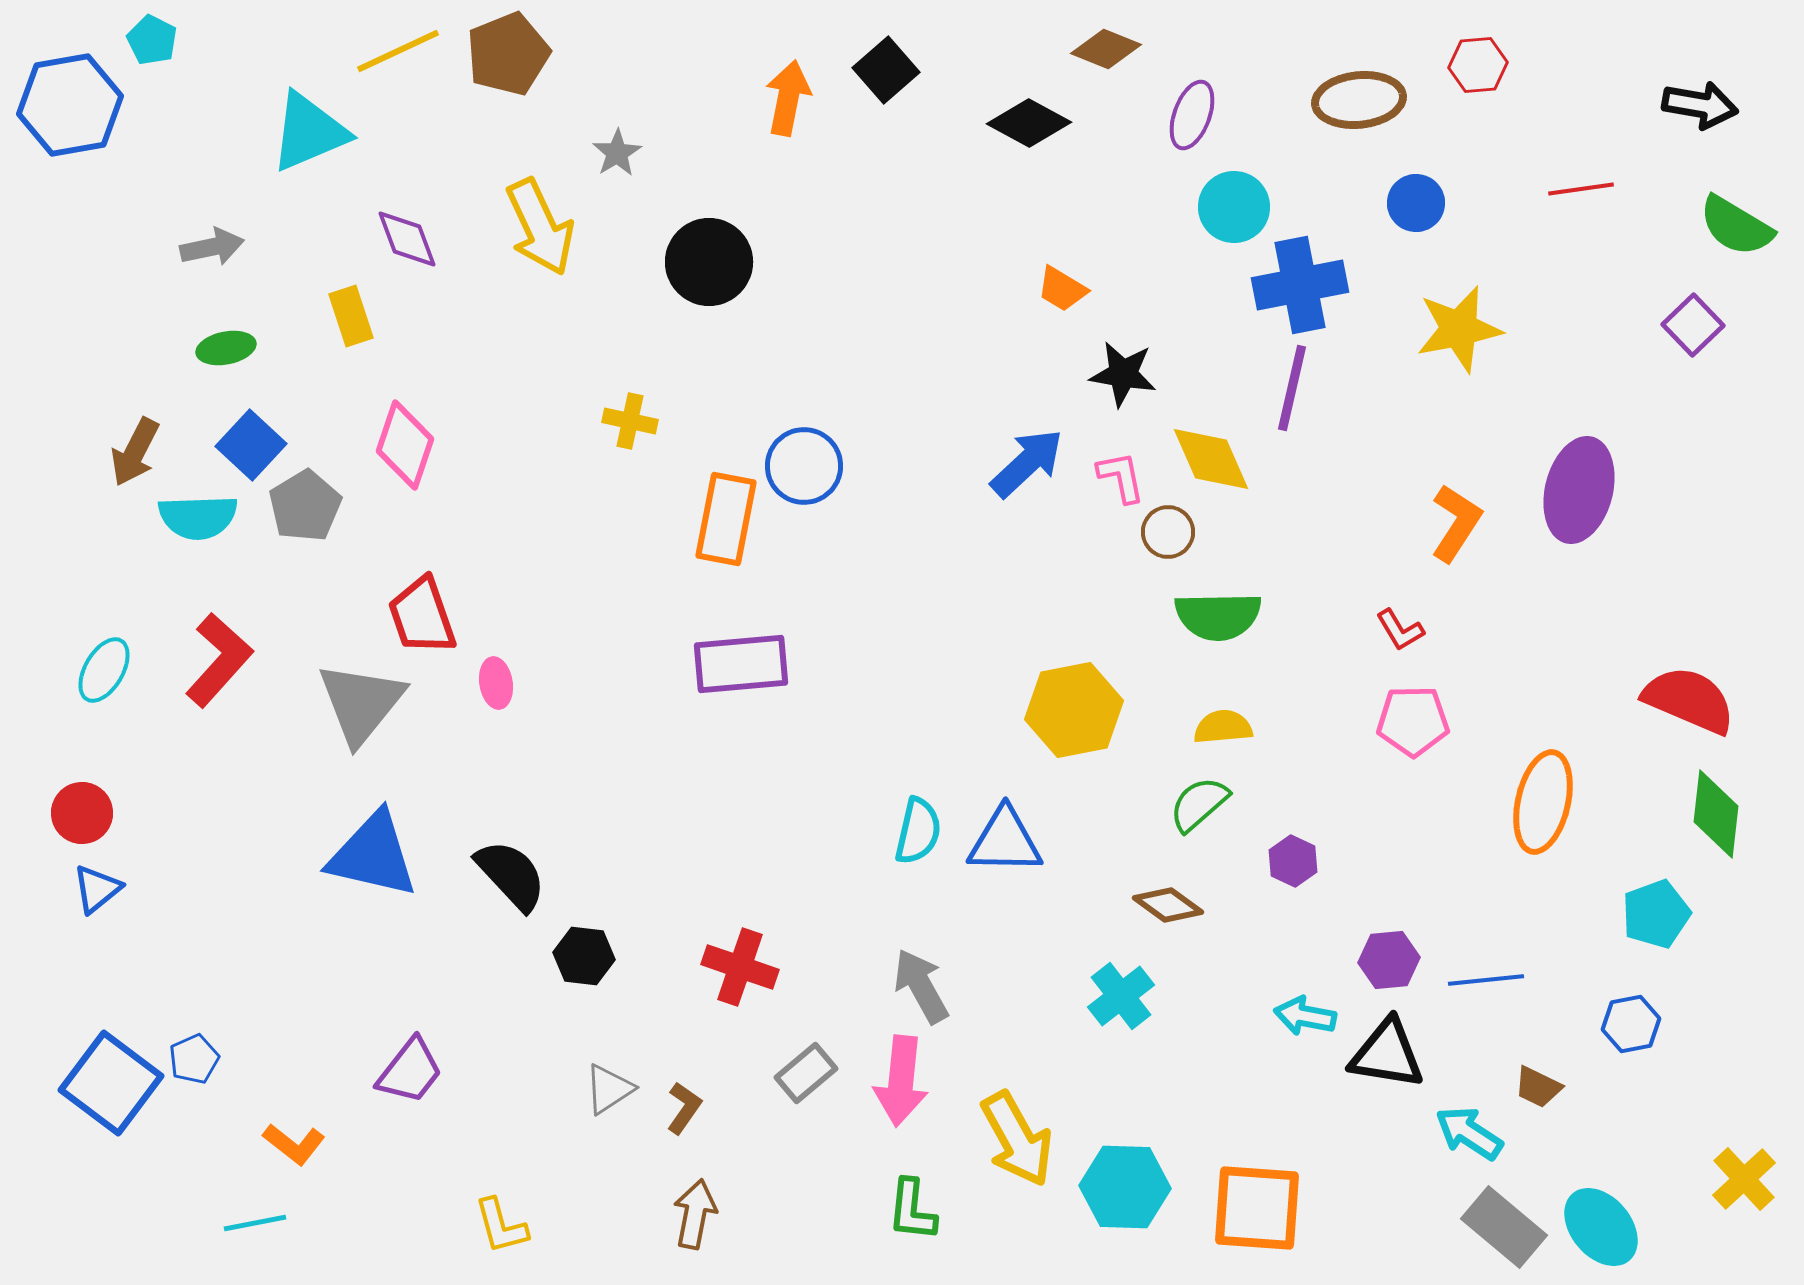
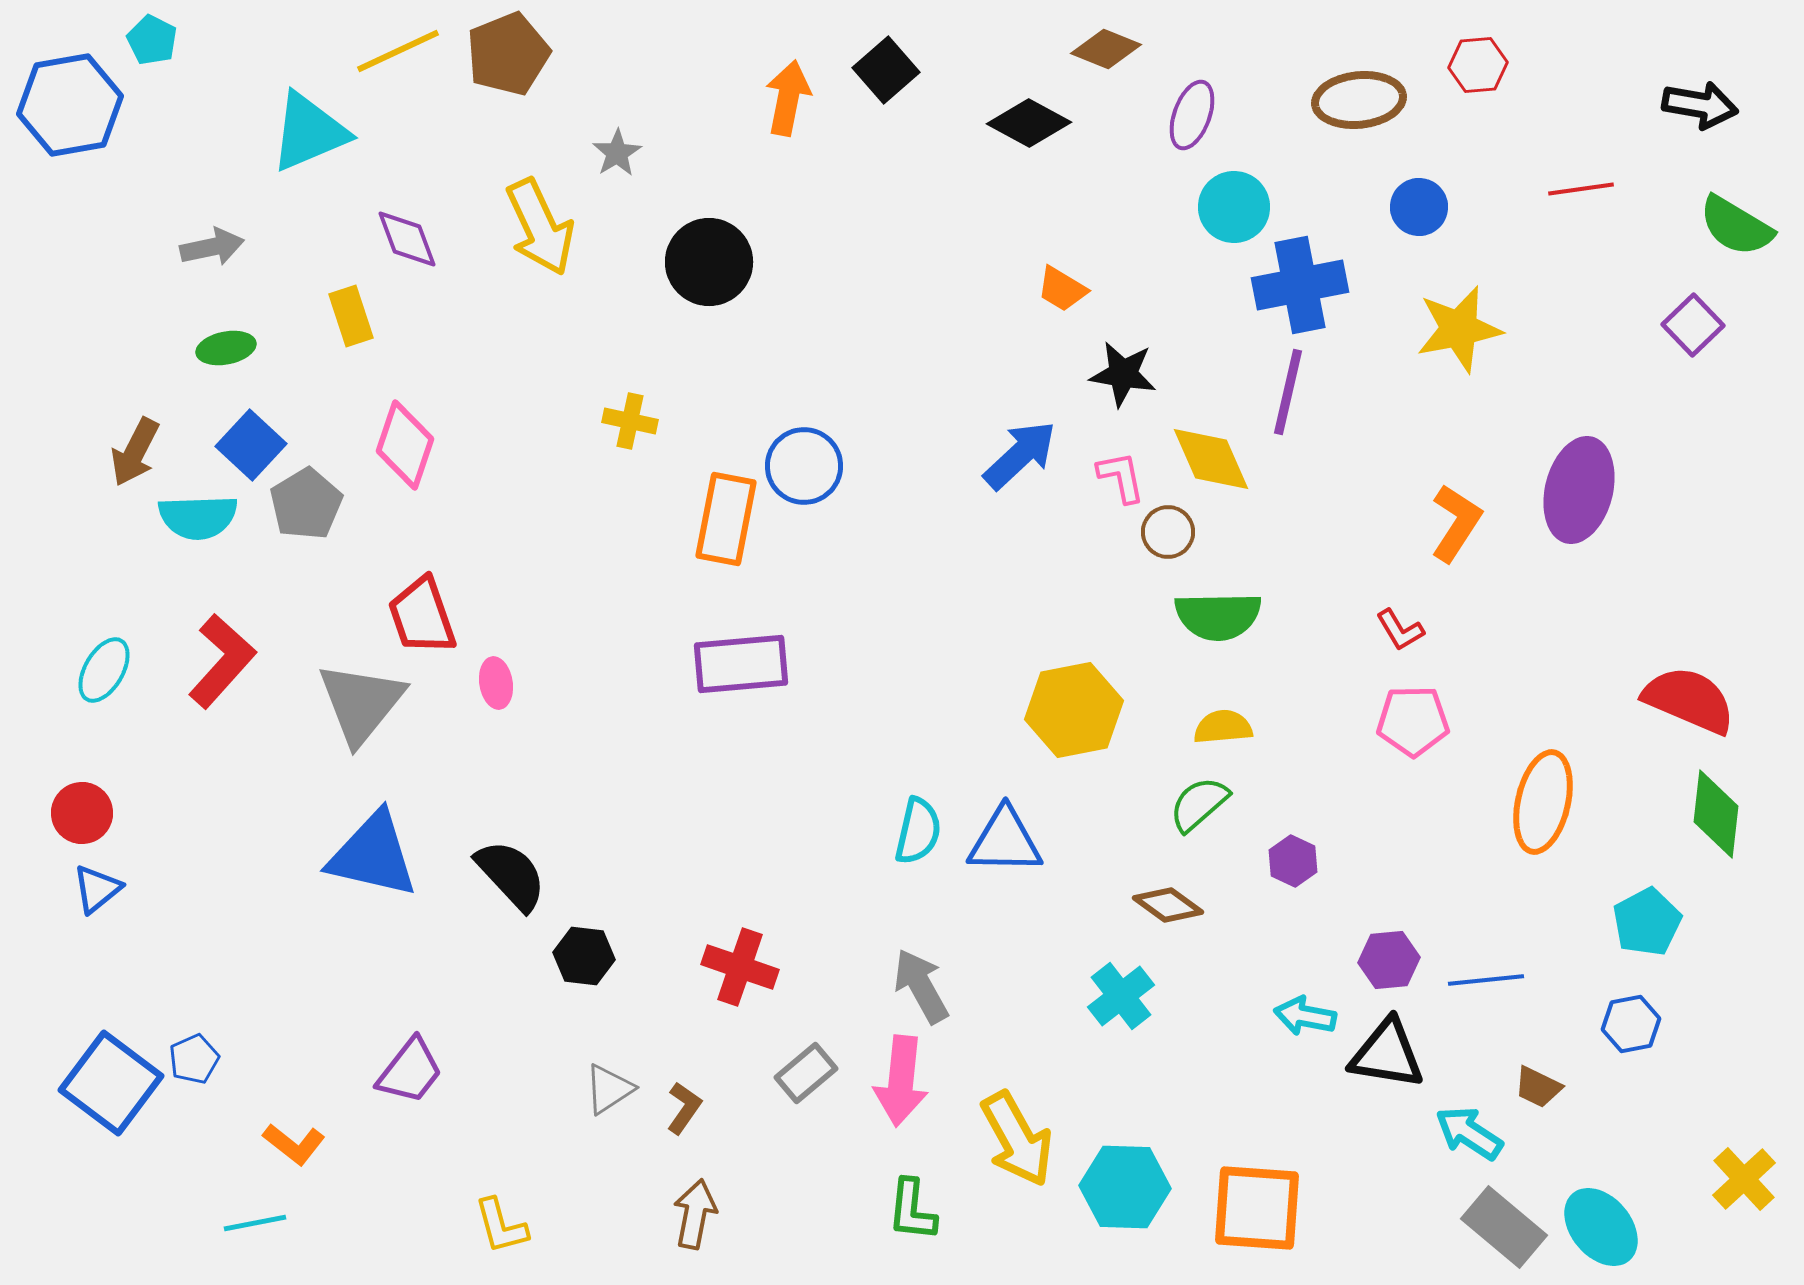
blue circle at (1416, 203): moved 3 px right, 4 px down
purple line at (1292, 388): moved 4 px left, 4 px down
blue arrow at (1027, 463): moved 7 px left, 8 px up
gray pentagon at (305, 506): moved 1 px right, 2 px up
red L-shape at (219, 660): moved 3 px right, 1 px down
cyan pentagon at (1656, 914): moved 9 px left, 8 px down; rotated 8 degrees counterclockwise
